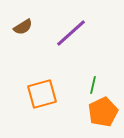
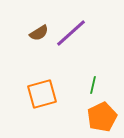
brown semicircle: moved 16 px right, 6 px down
orange pentagon: moved 1 px left, 5 px down
